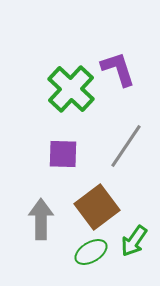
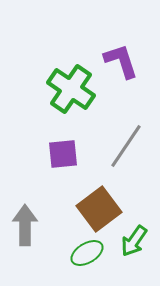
purple L-shape: moved 3 px right, 8 px up
green cross: rotated 9 degrees counterclockwise
purple square: rotated 8 degrees counterclockwise
brown square: moved 2 px right, 2 px down
gray arrow: moved 16 px left, 6 px down
green ellipse: moved 4 px left, 1 px down
